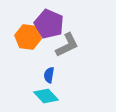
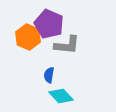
orange hexagon: rotated 15 degrees clockwise
gray L-shape: rotated 32 degrees clockwise
cyan diamond: moved 15 px right
